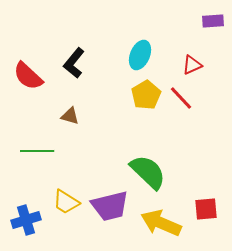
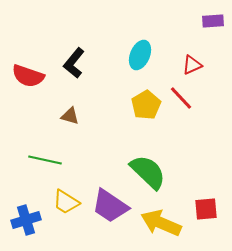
red semicircle: rotated 24 degrees counterclockwise
yellow pentagon: moved 10 px down
green line: moved 8 px right, 9 px down; rotated 12 degrees clockwise
purple trapezoid: rotated 48 degrees clockwise
